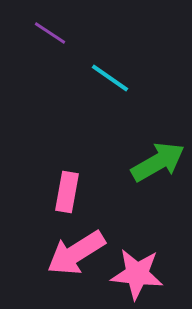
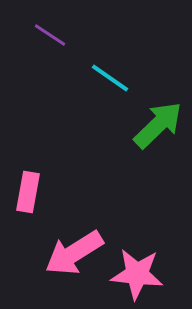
purple line: moved 2 px down
green arrow: moved 37 px up; rotated 14 degrees counterclockwise
pink rectangle: moved 39 px left
pink arrow: moved 2 px left
